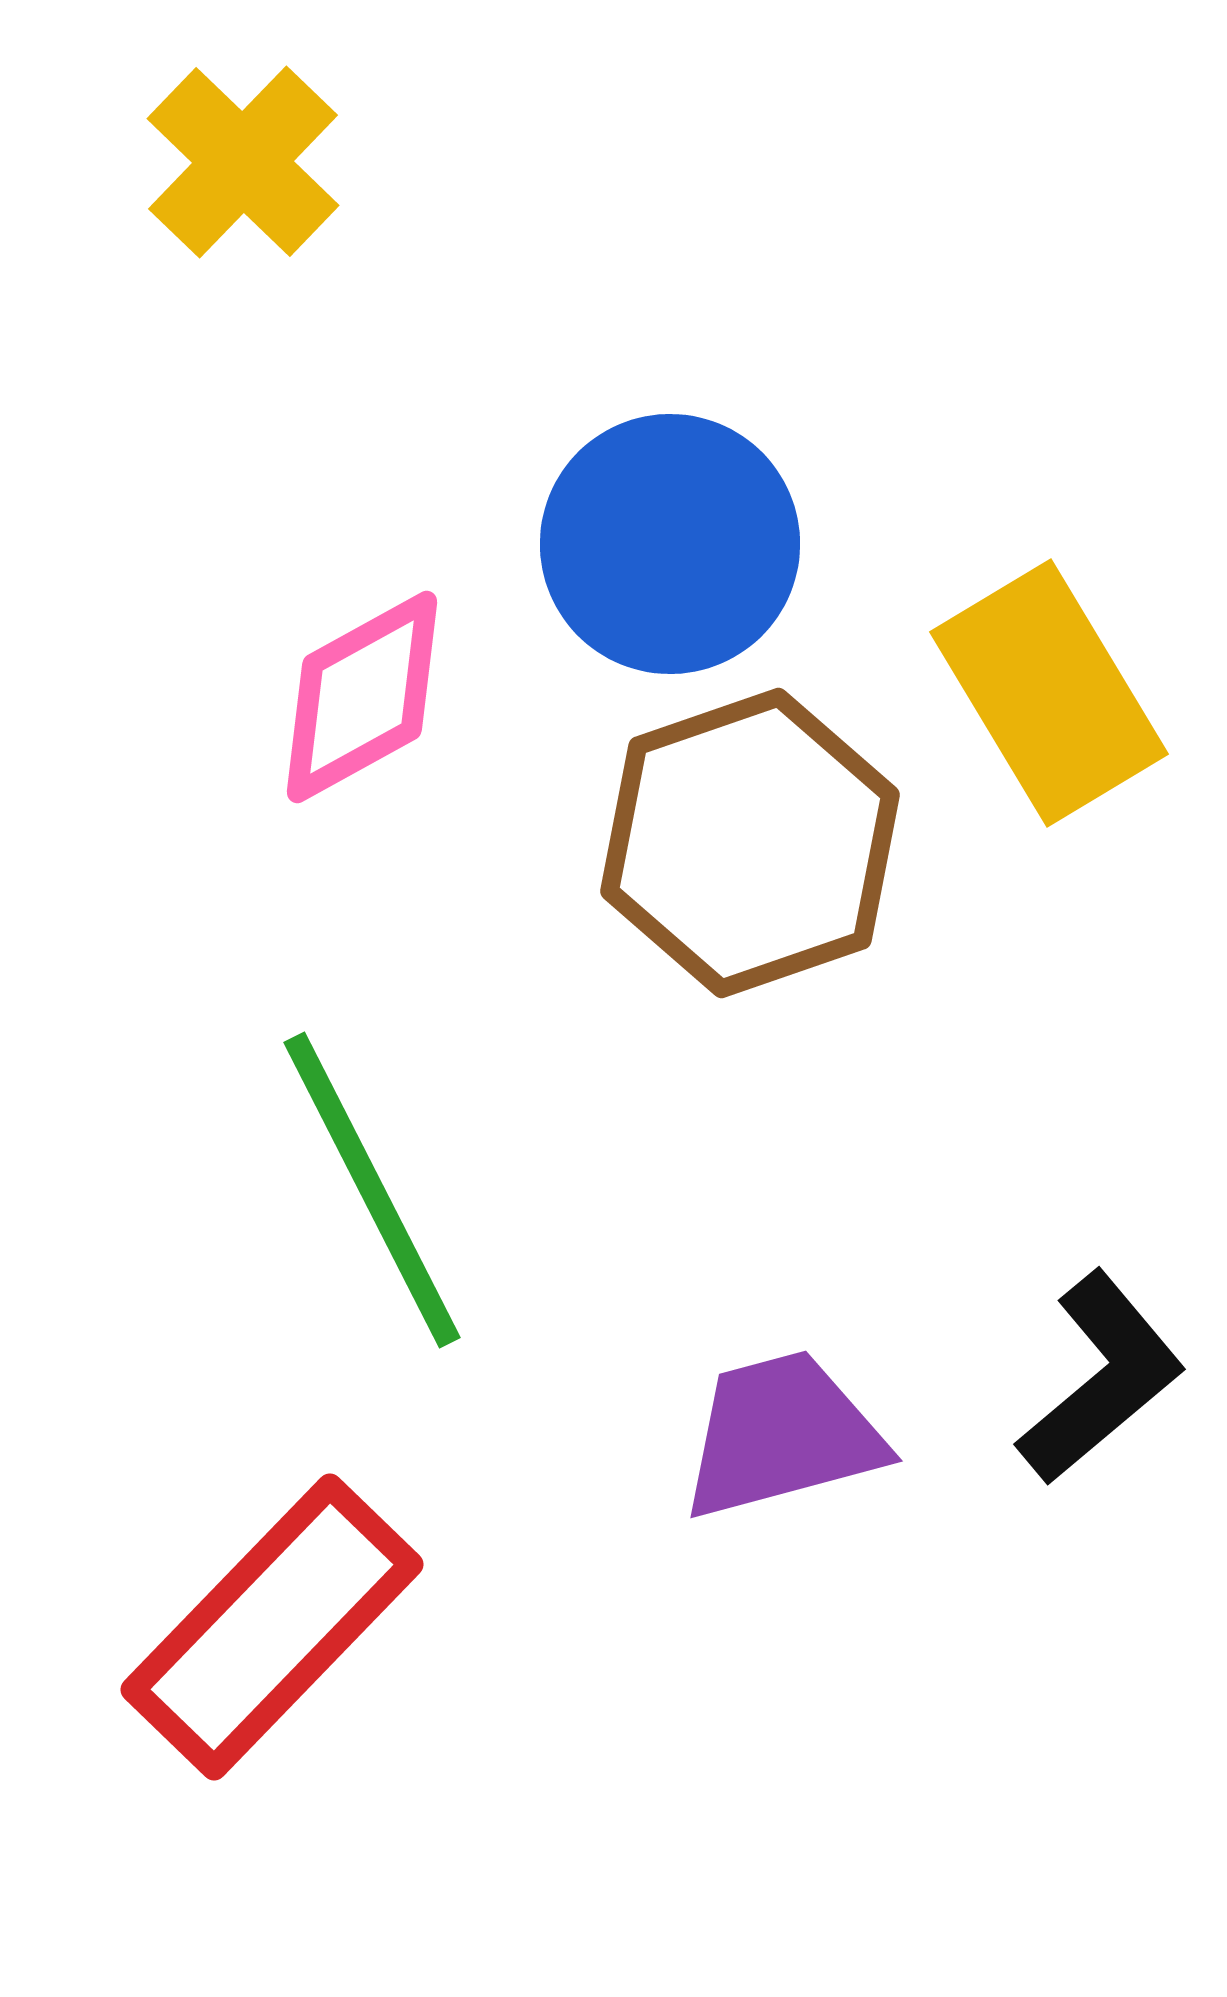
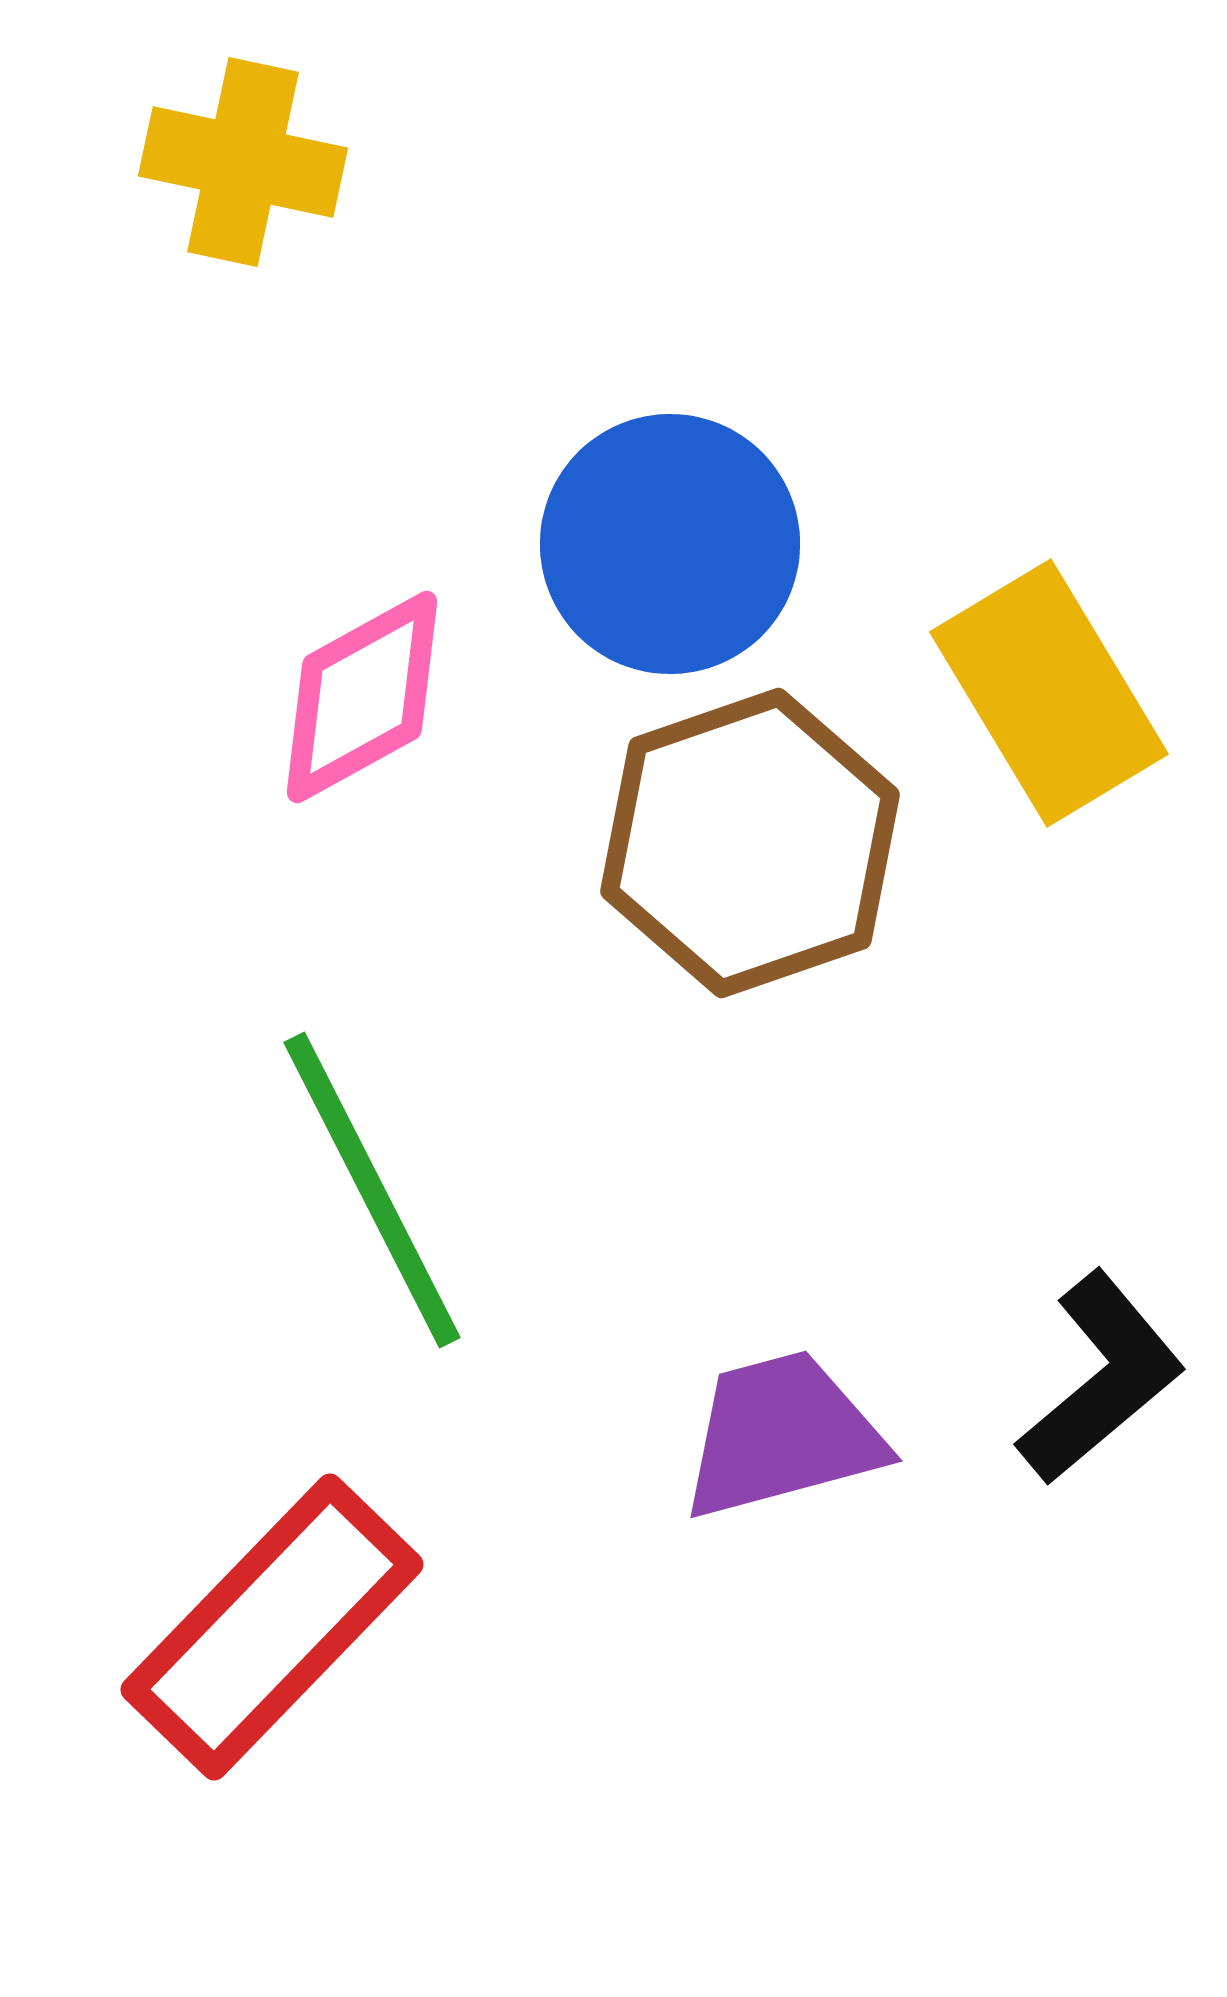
yellow cross: rotated 32 degrees counterclockwise
